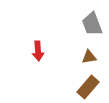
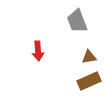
gray trapezoid: moved 15 px left, 3 px up
brown rectangle: moved 1 px right, 6 px up; rotated 25 degrees clockwise
